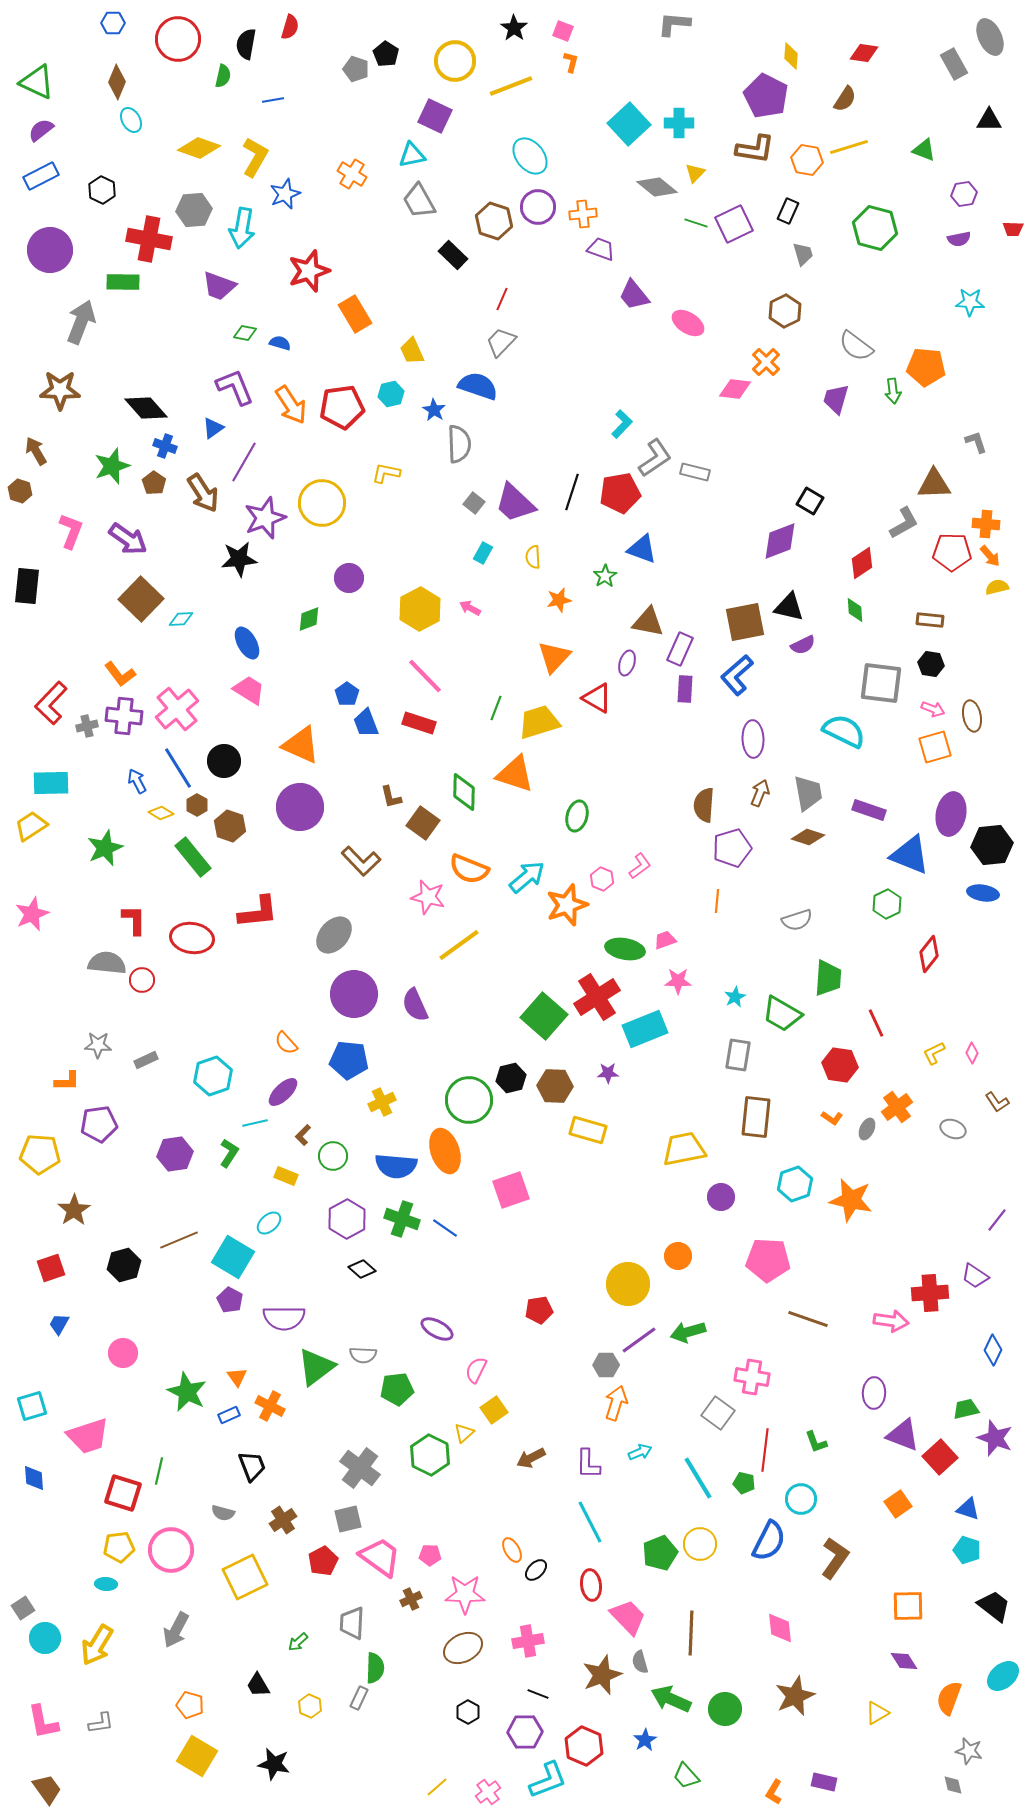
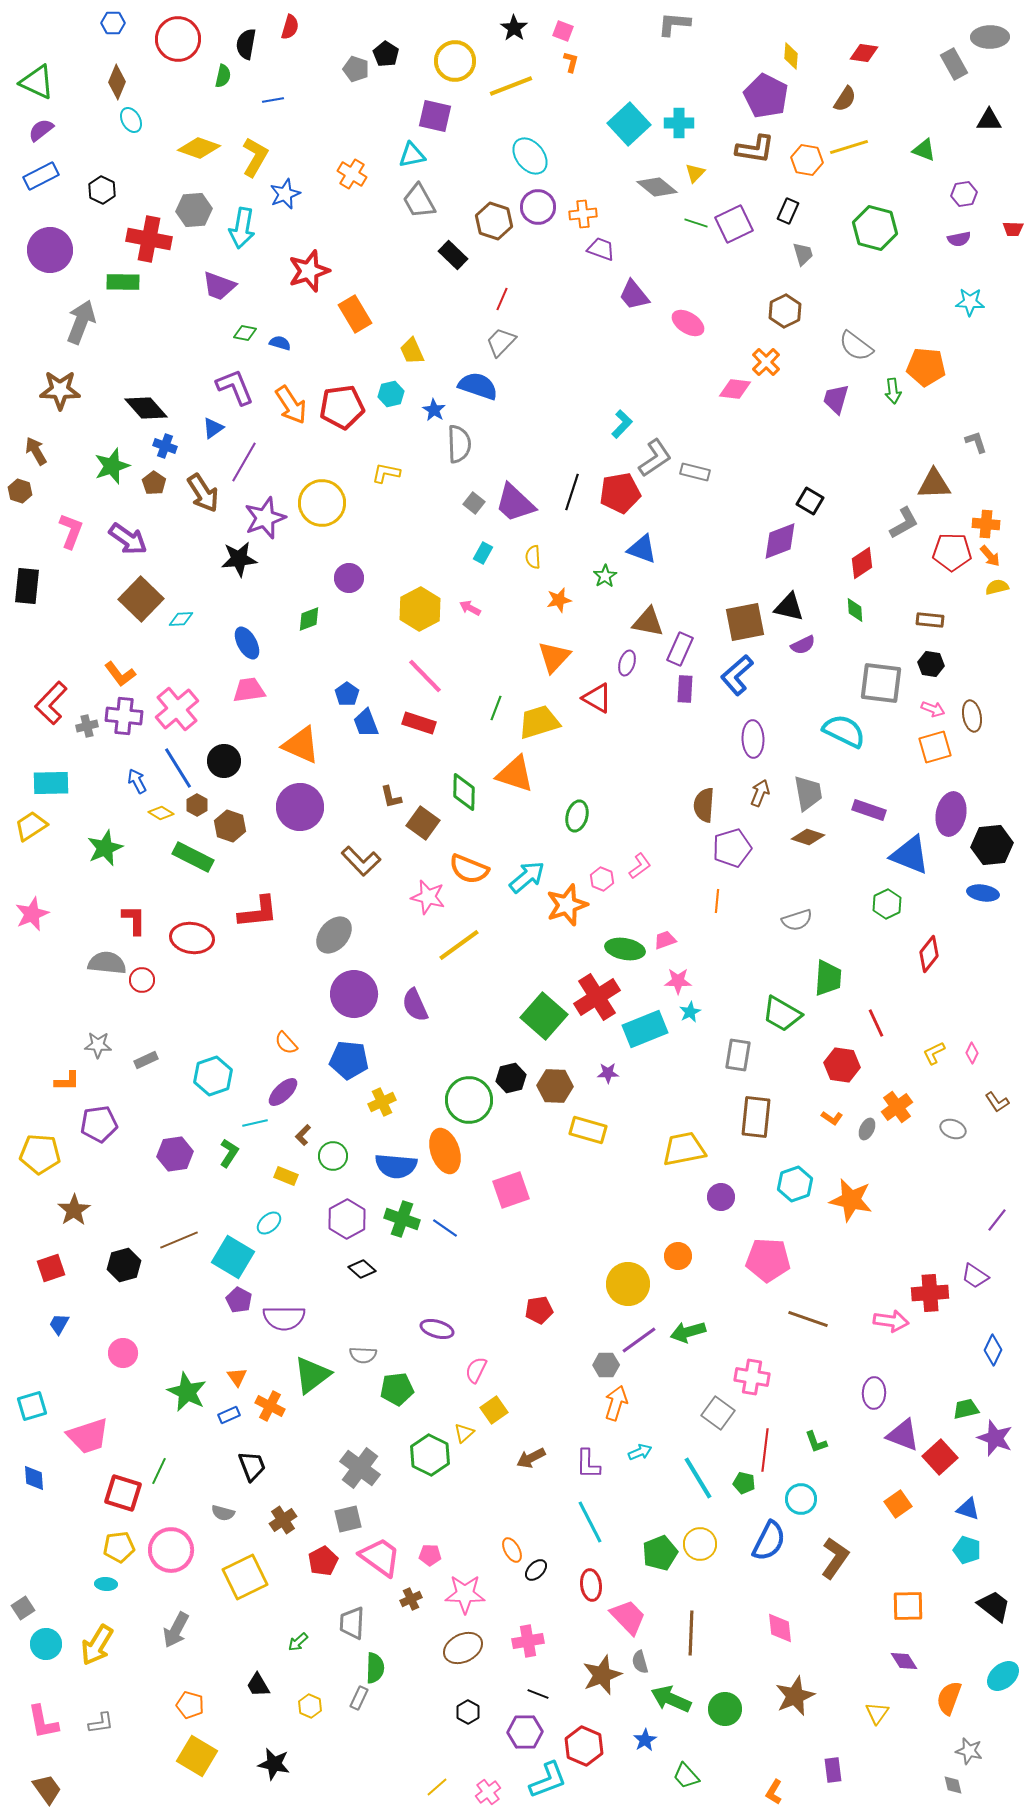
gray ellipse at (990, 37): rotated 66 degrees counterclockwise
purple square at (435, 116): rotated 12 degrees counterclockwise
pink trapezoid at (249, 690): rotated 40 degrees counterclockwise
green rectangle at (193, 857): rotated 24 degrees counterclockwise
cyan star at (735, 997): moved 45 px left, 15 px down
red hexagon at (840, 1065): moved 2 px right
purple pentagon at (230, 1300): moved 9 px right
purple ellipse at (437, 1329): rotated 12 degrees counterclockwise
green triangle at (316, 1367): moved 4 px left, 8 px down
green line at (159, 1471): rotated 12 degrees clockwise
cyan circle at (45, 1638): moved 1 px right, 6 px down
yellow triangle at (877, 1713): rotated 25 degrees counterclockwise
purple rectangle at (824, 1782): moved 9 px right, 12 px up; rotated 70 degrees clockwise
